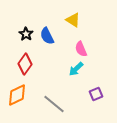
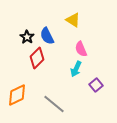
black star: moved 1 px right, 3 px down
red diamond: moved 12 px right, 6 px up; rotated 10 degrees clockwise
cyan arrow: rotated 21 degrees counterclockwise
purple square: moved 9 px up; rotated 16 degrees counterclockwise
